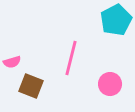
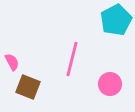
pink line: moved 1 px right, 1 px down
pink semicircle: rotated 102 degrees counterclockwise
brown square: moved 3 px left, 1 px down
